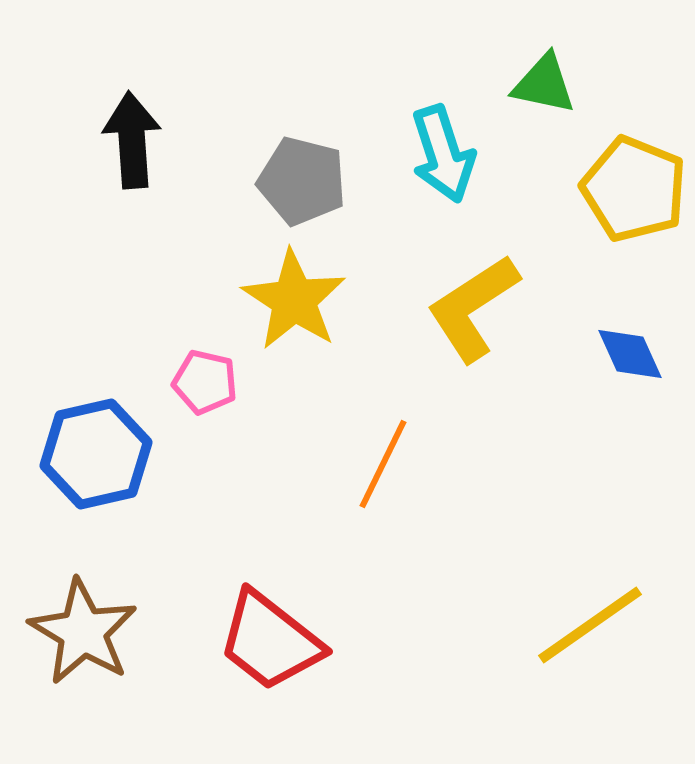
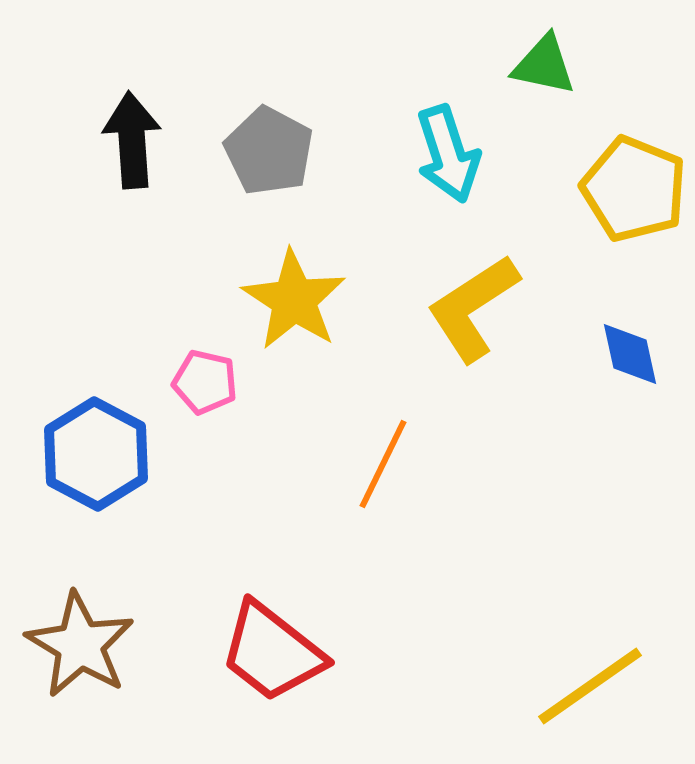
green triangle: moved 19 px up
cyan arrow: moved 5 px right
gray pentagon: moved 33 px left, 30 px up; rotated 14 degrees clockwise
blue diamond: rotated 12 degrees clockwise
blue hexagon: rotated 19 degrees counterclockwise
yellow line: moved 61 px down
brown star: moved 3 px left, 13 px down
red trapezoid: moved 2 px right, 11 px down
